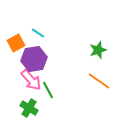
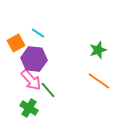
purple hexagon: rotated 15 degrees clockwise
green line: rotated 12 degrees counterclockwise
